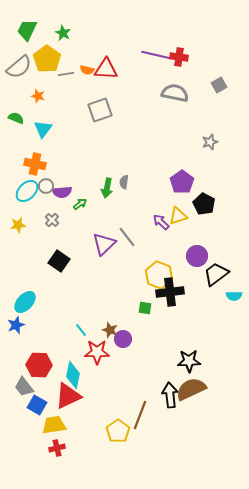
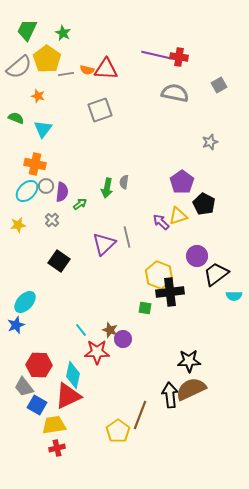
purple semicircle at (62, 192): rotated 78 degrees counterclockwise
gray line at (127, 237): rotated 25 degrees clockwise
